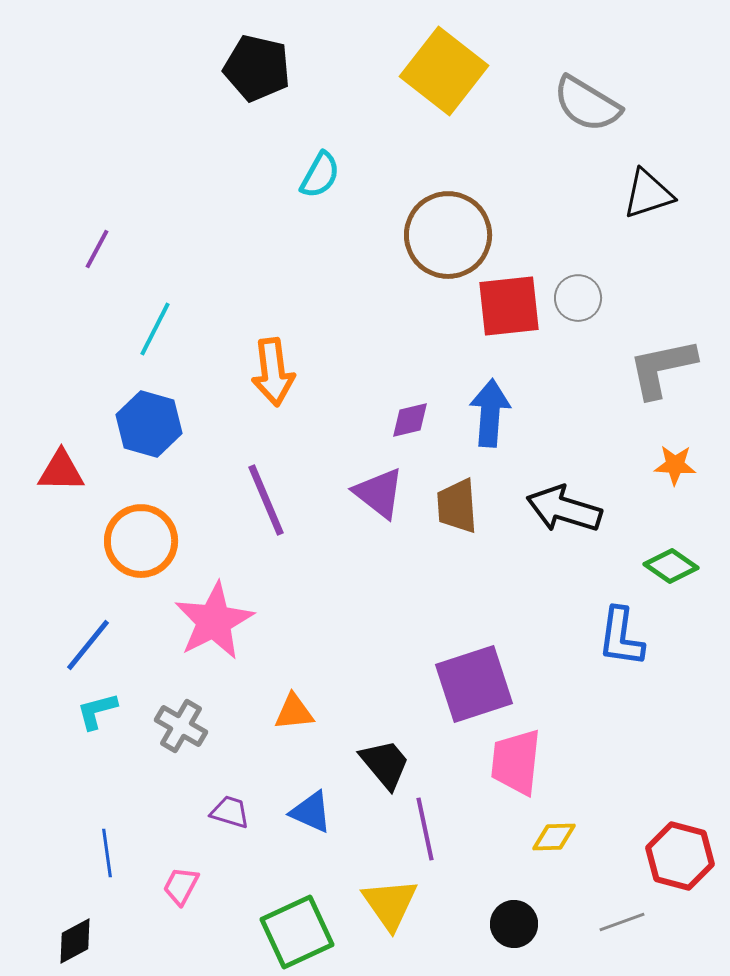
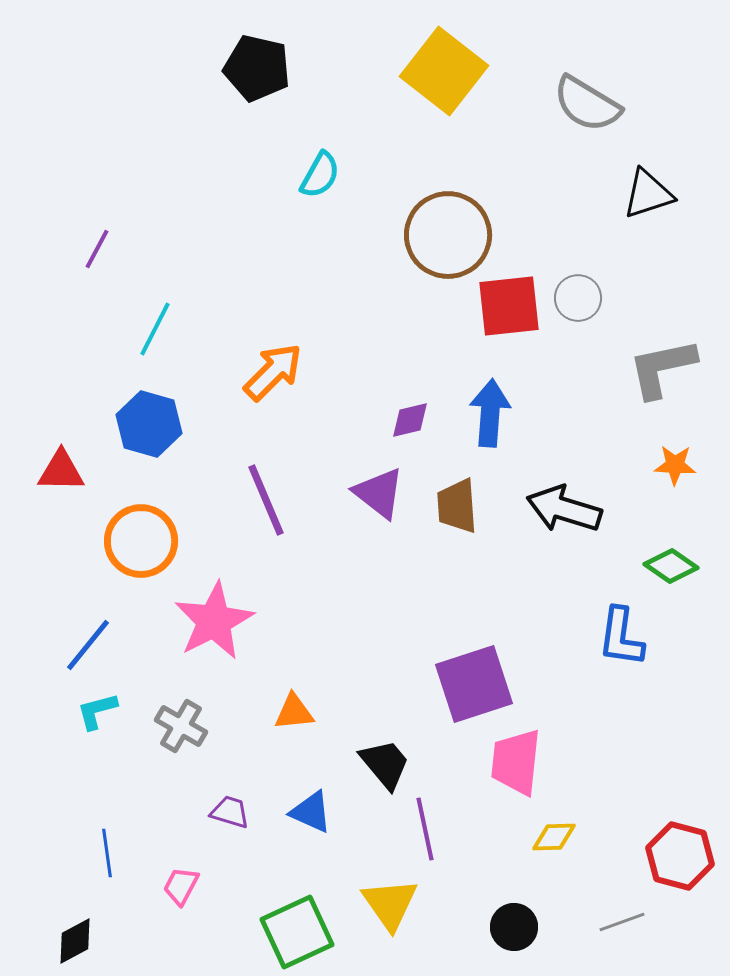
orange arrow at (273, 372): rotated 128 degrees counterclockwise
black circle at (514, 924): moved 3 px down
